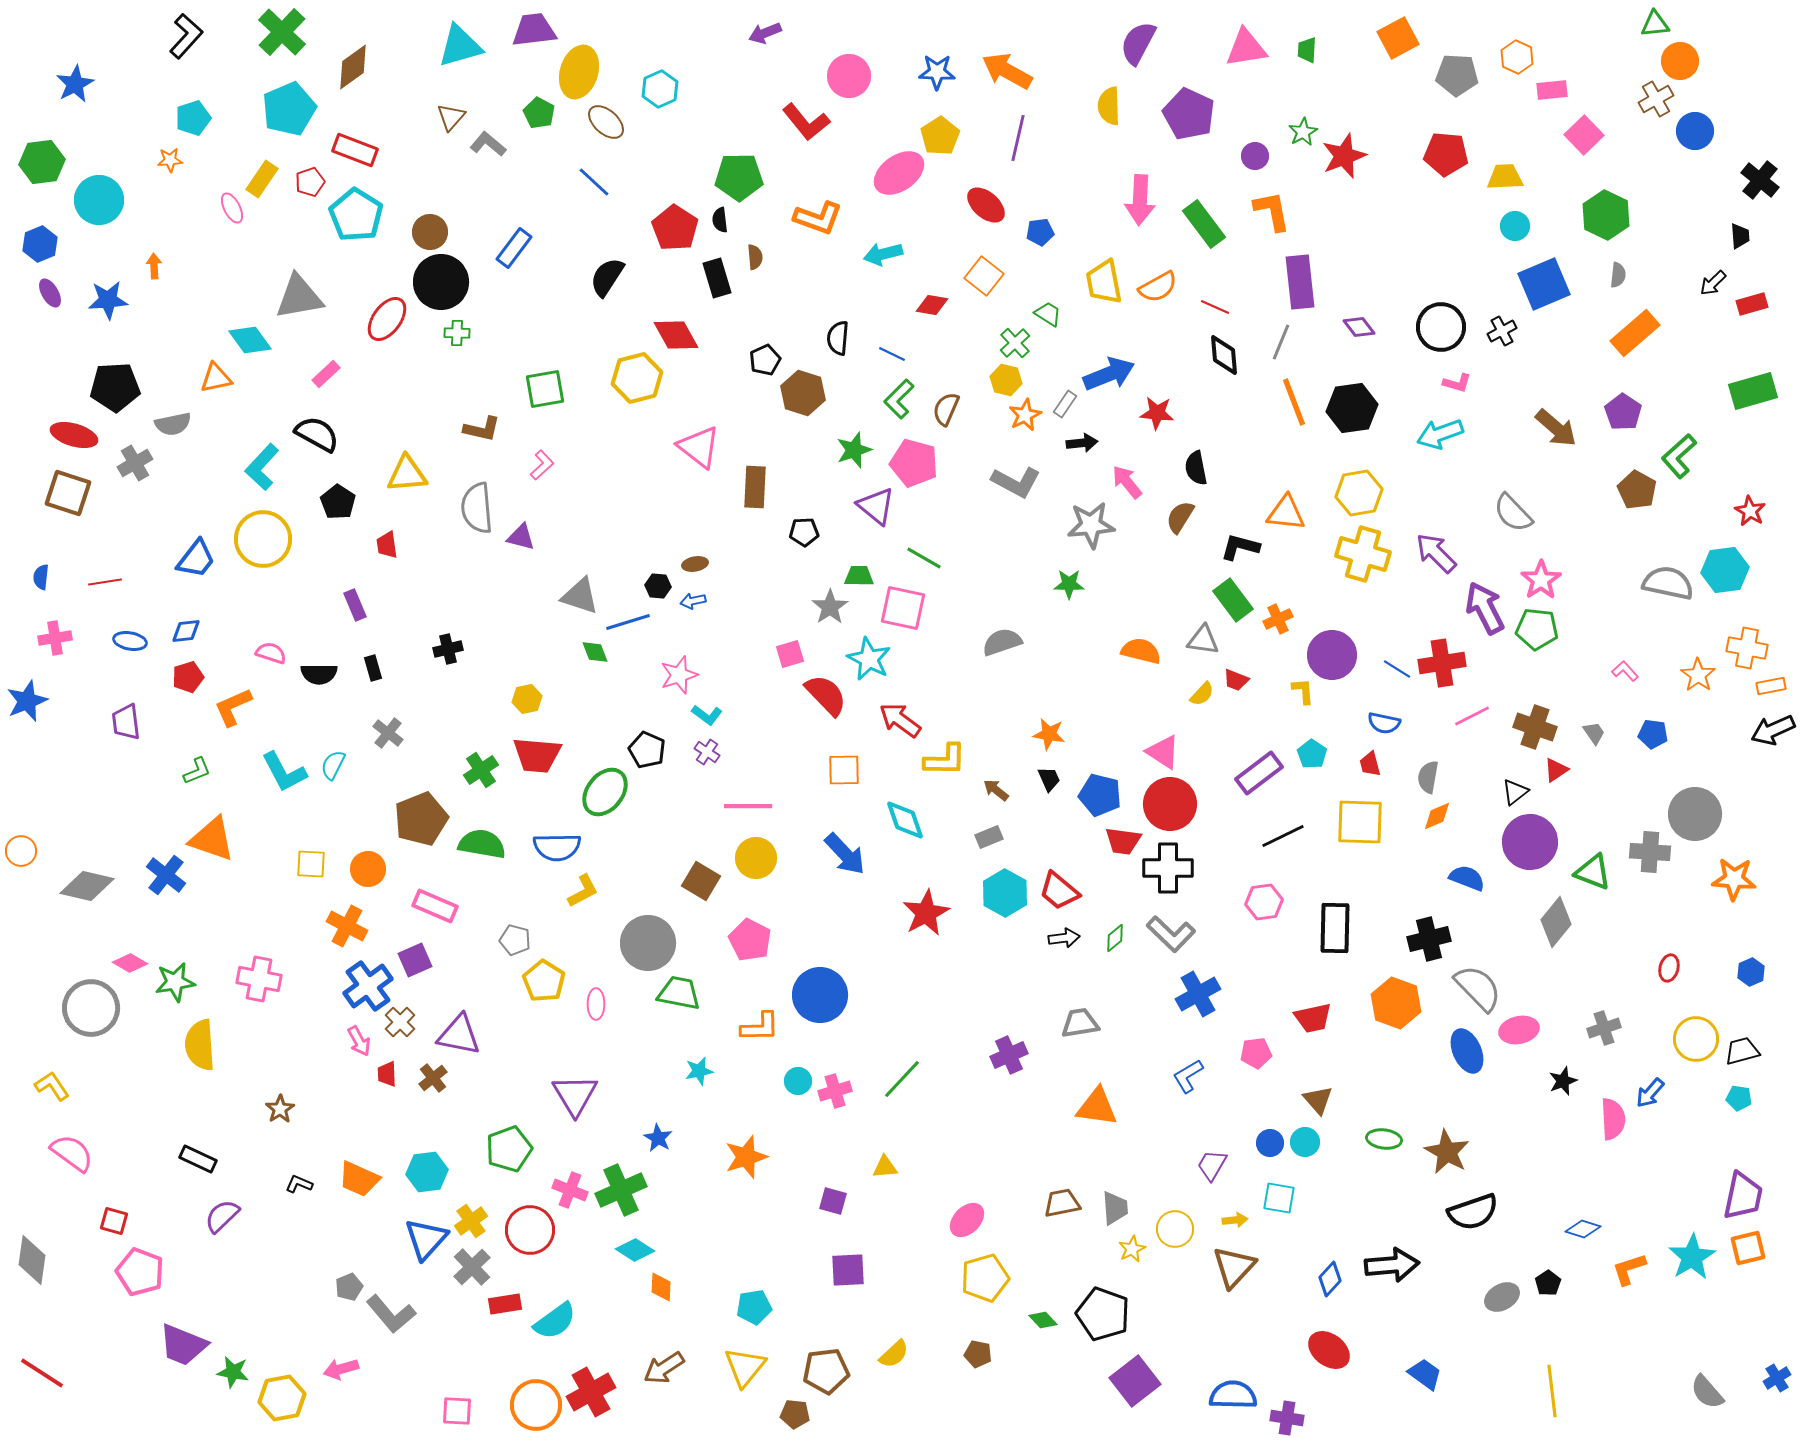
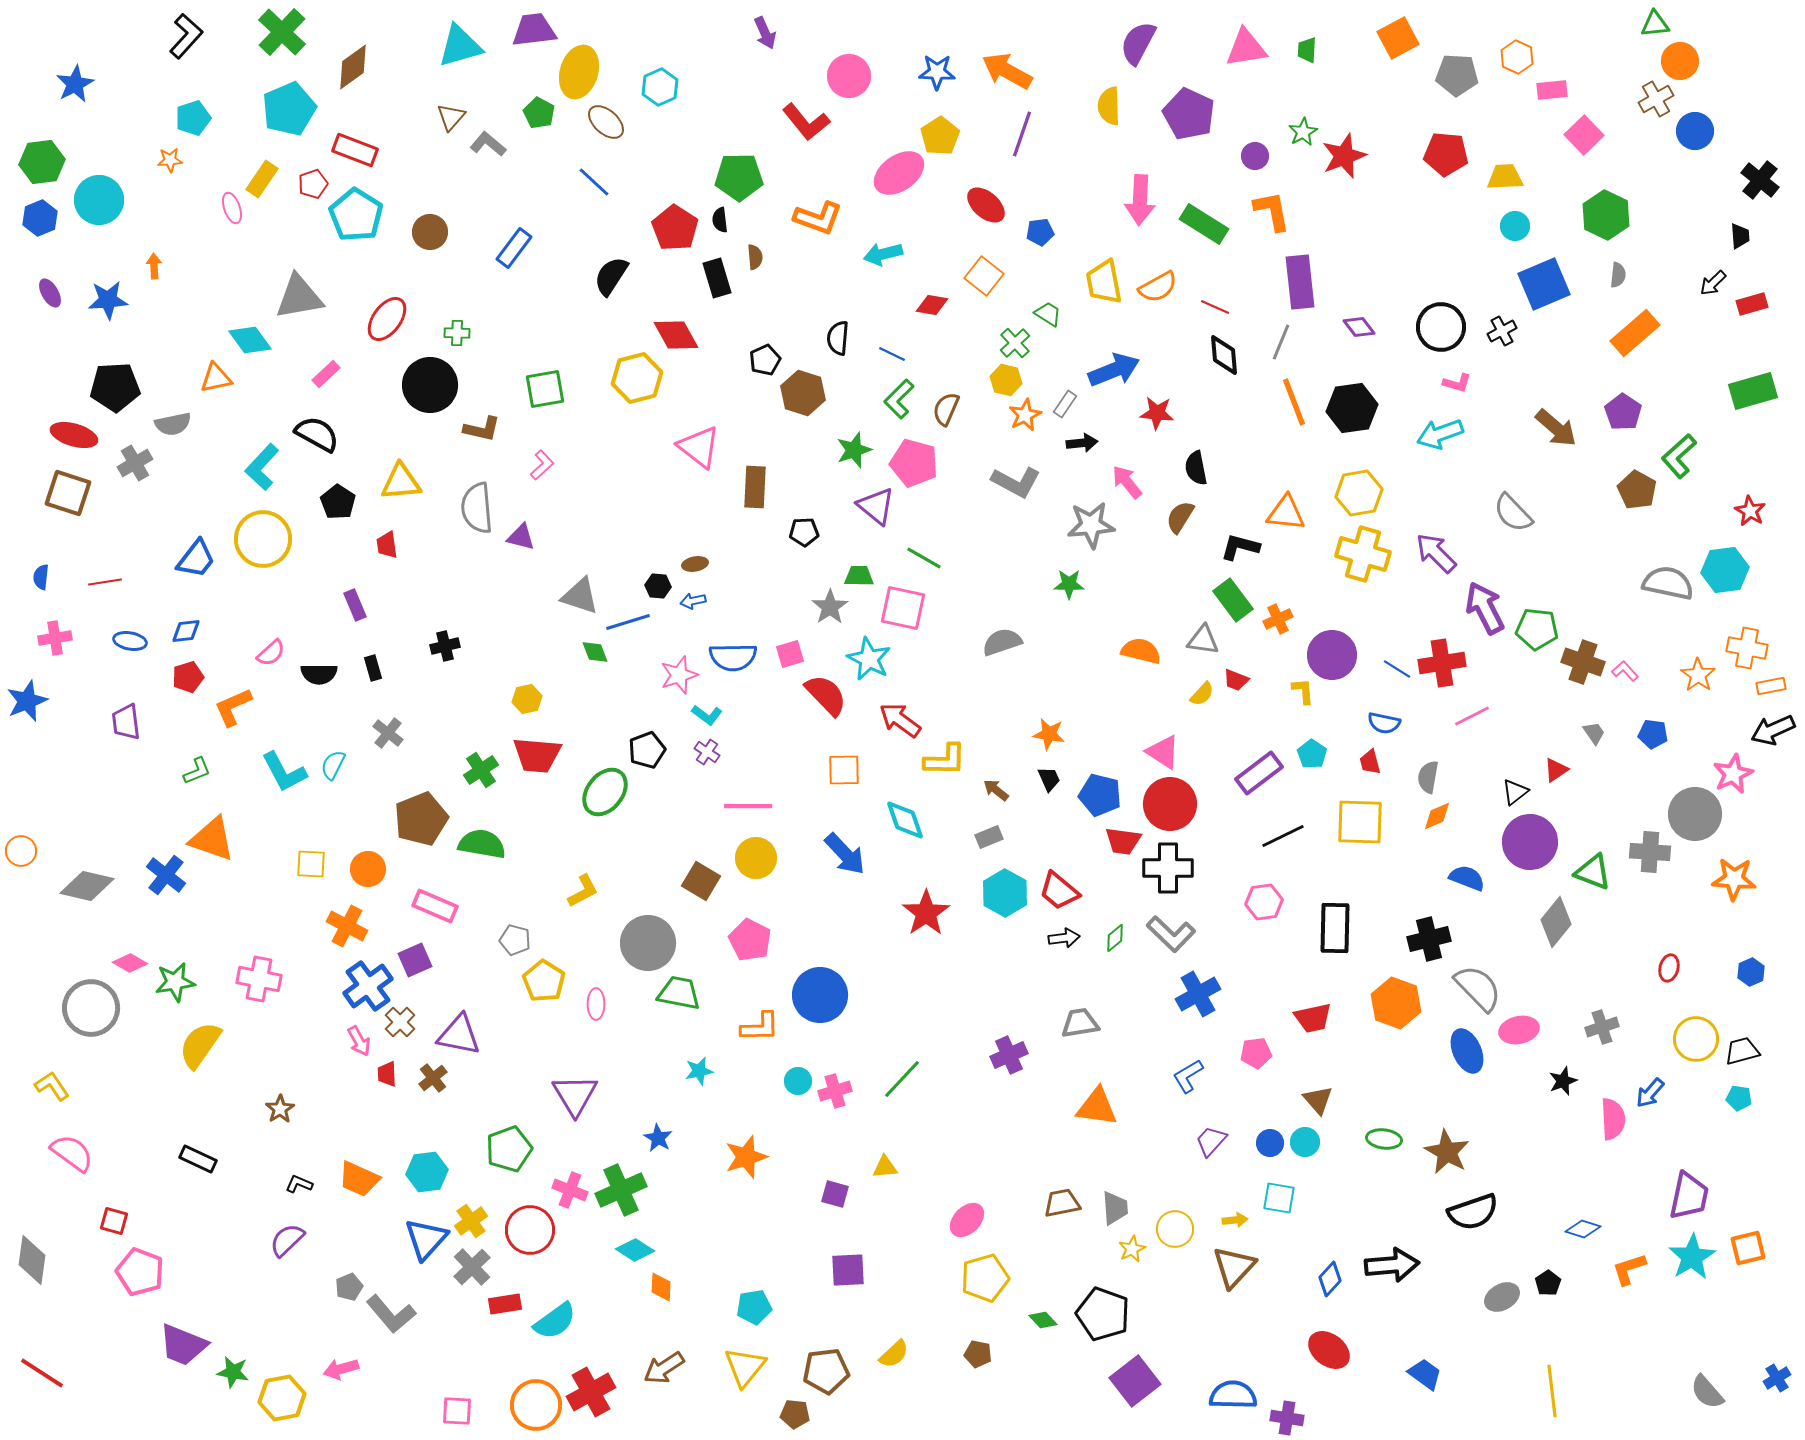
purple arrow at (765, 33): rotated 92 degrees counterclockwise
cyan hexagon at (660, 89): moved 2 px up
purple line at (1018, 138): moved 4 px right, 4 px up; rotated 6 degrees clockwise
red pentagon at (310, 182): moved 3 px right, 2 px down
pink ellipse at (232, 208): rotated 8 degrees clockwise
green rectangle at (1204, 224): rotated 21 degrees counterclockwise
blue hexagon at (40, 244): moved 26 px up
black semicircle at (607, 277): moved 4 px right, 1 px up
black circle at (441, 282): moved 11 px left, 103 px down
blue arrow at (1109, 374): moved 5 px right, 4 px up
yellow triangle at (407, 474): moved 6 px left, 8 px down
pink star at (1541, 580): moved 192 px right, 194 px down; rotated 9 degrees clockwise
black cross at (448, 649): moved 3 px left, 3 px up
pink semicircle at (271, 653): rotated 120 degrees clockwise
brown cross at (1535, 727): moved 48 px right, 65 px up
black pentagon at (647, 750): rotated 27 degrees clockwise
red trapezoid at (1370, 764): moved 2 px up
blue semicircle at (557, 847): moved 176 px right, 190 px up
red star at (926, 913): rotated 6 degrees counterclockwise
gray cross at (1604, 1028): moved 2 px left, 1 px up
yellow semicircle at (200, 1045): rotated 39 degrees clockwise
purple trapezoid at (1212, 1165): moved 1 px left, 24 px up; rotated 12 degrees clockwise
purple trapezoid at (1743, 1196): moved 54 px left
purple square at (833, 1201): moved 2 px right, 7 px up
purple semicircle at (222, 1216): moved 65 px right, 24 px down
